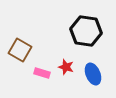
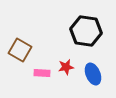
red star: rotated 28 degrees counterclockwise
pink rectangle: rotated 14 degrees counterclockwise
